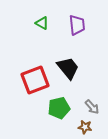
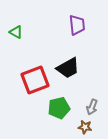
green triangle: moved 26 px left, 9 px down
black trapezoid: rotated 100 degrees clockwise
gray arrow: rotated 63 degrees clockwise
